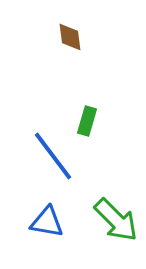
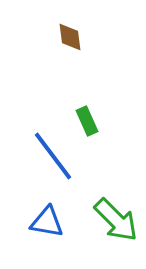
green rectangle: rotated 40 degrees counterclockwise
